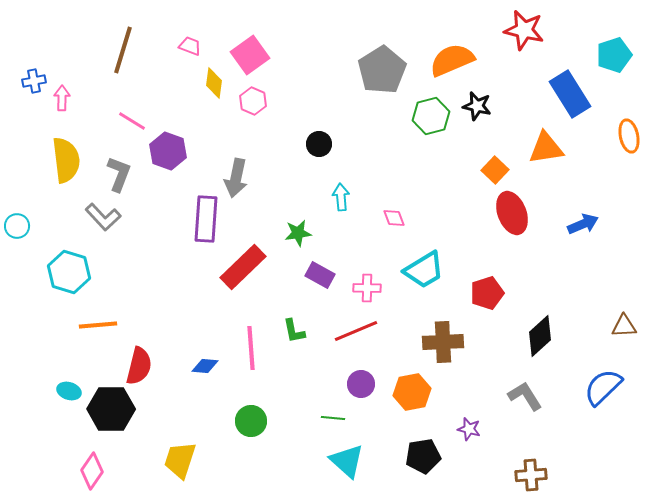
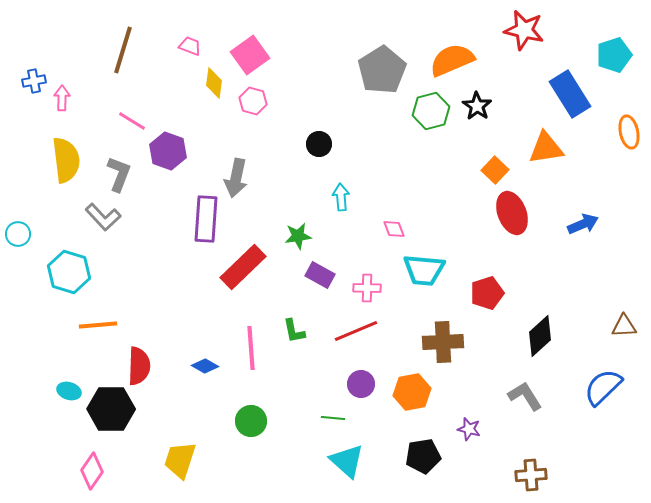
pink hexagon at (253, 101): rotated 8 degrees counterclockwise
black star at (477, 106): rotated 20 degrees clockwise
green hexagon at (431, 116): moved 5 px up
orange ellipse at (629, 136): moved 4 px up
pink diamond at (394, 218): moved 11 px down
cyan circle at (17, 226): moved 1 px right, 8 px down
green star at (298, 233): moved 3 px down
cyan trapezoid at (424, 270): rotated 36 degrees clockwise
red semicircle at (139, 366): rotated 12 degrees counterclockwise
blue diamond at (205, 366): rotated 24 degrees clockwise
